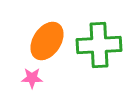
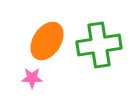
green cross: rotated 6 degrees counterclockwise
